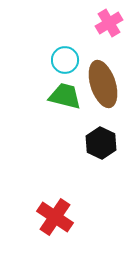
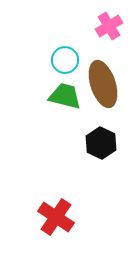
pink cross: moved 3 px down
red cross: moved 1 px right
